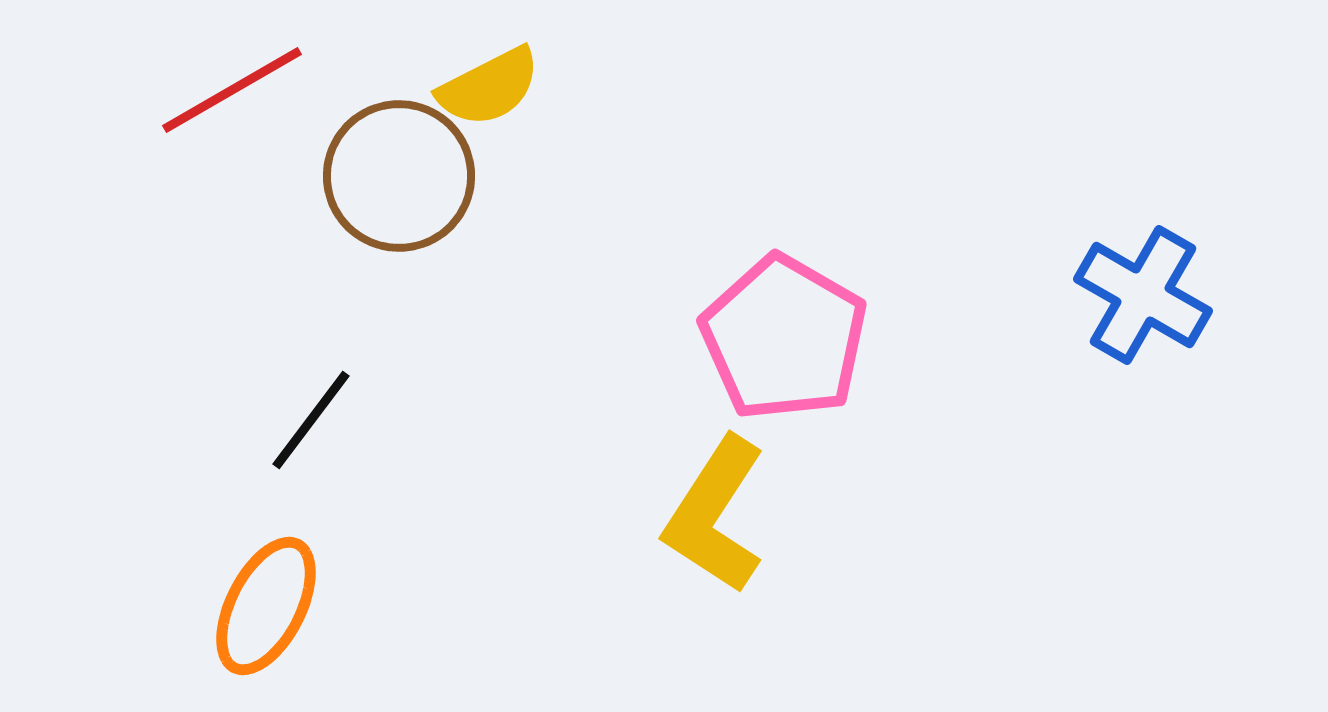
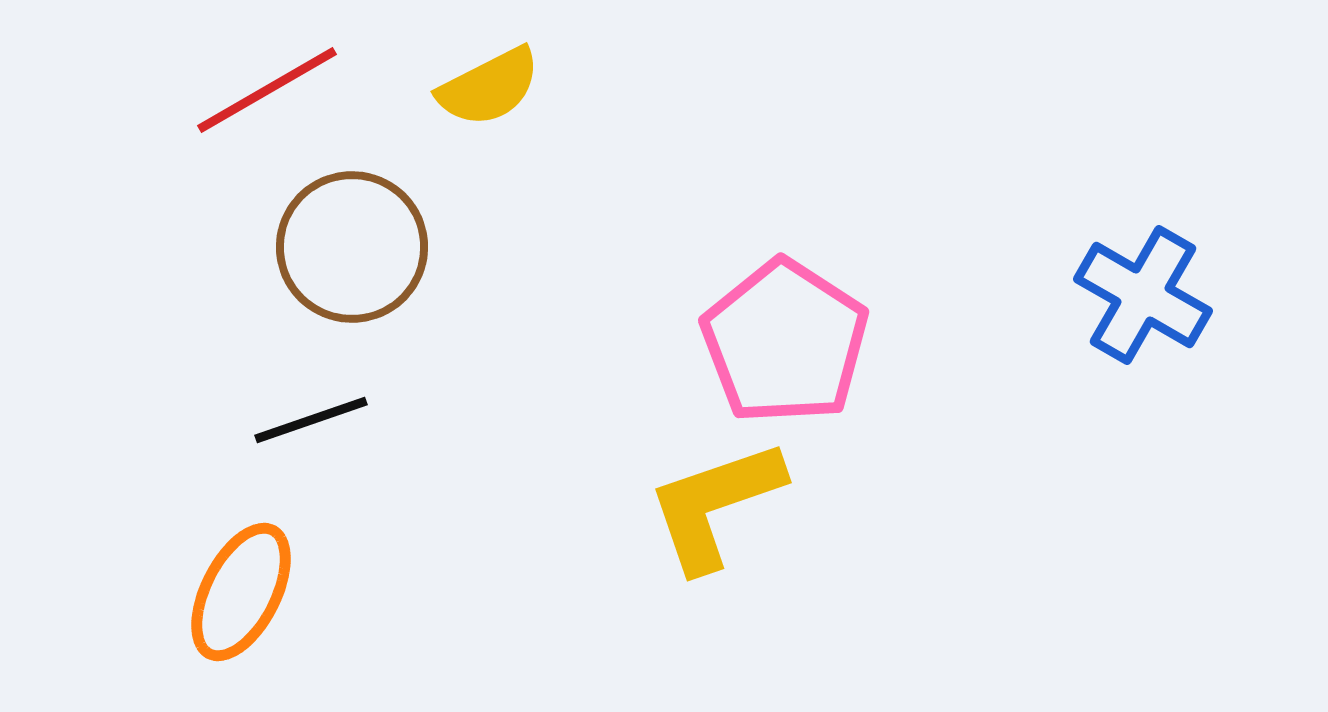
red line: moved 35 px right
brown circle: moved 47 px left, 71 px down
pink pentagon: moved 1 px right, 4 px down; rotated 3 degrees clockwise
black line: rotated 34 degrees clockwise
yellow L-shape: moved 10 px up; rotated 38 degrees clockwise
orange ellipse: moved 25 px left, 14 px up
